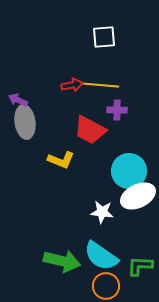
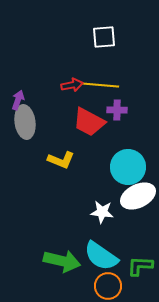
purple arrow: rotated 84 degrees clockwise
red trapezoid: moved 1 px left, 8 px up
cyan circle: moved 1 px left, 4 px up
orange circle: moved 2 px right
